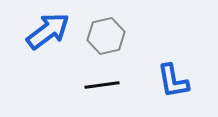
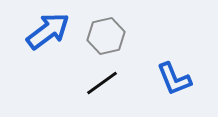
blue L-shape: moved 1 px right, 2 px up; rotated 12 degrees counterclockwise
black line: moved 2 px up; rotated 28 degrees counterclockwise
